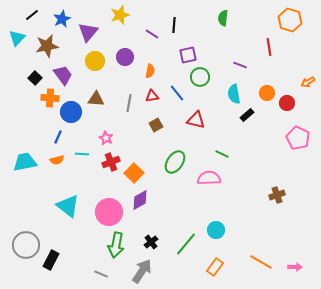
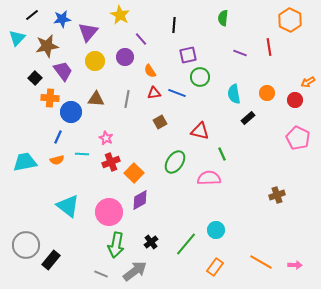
yellow star at (120, 15): rotated 24 degrees counterclockwise
blue star at (62, 19): rotated 18 degrees clockwise
orange hexagon at (290, 20): rotated 10 degrees clockwise
purple line at (152, 34): moved 11 px left, 5 px down; rotated 16 degrees clockwise
purple line at (240, 65): moved 12 px up
orange semicircle at (150, 71): rotated 136 degrees clockwise
purple trapezoid at (63, 75): moved 4 px up
blue line at (177, 93): rotated 30 degrees counterclockwise
red triangle at (152, 96): moved 2 px right, 3 px up
gray line at (129, 103): moved 2 px left, 4 px up
red circle at (287, 103): moved 8 px right, 3 px up
black rectangle at (247, 115): moved 1 px right, 3 px down
red triangle at (196, 120): moved 4 px right, 11 px down
brown square at (156, 125): moved 4 px right, 3 px up
green line at (222, 154): rotated 40 degrees clockwise
black rectangle at (51, 260): rotated 12 degrees clockwise
pink arrow at (295, 267): moved 2 px up
gray arrow at (142, 271): moved 7 px left; rotated 20 degrees clockwise
